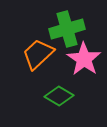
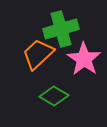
green cross: moved 6 px left
green diamond: moved 5 px left
